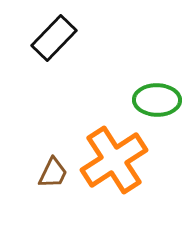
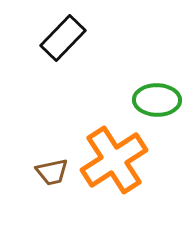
black rectangle: moved 9 px right
brown trapezoid: moved 1 px left, 1 px up; rotated 52 degrees clockwise
